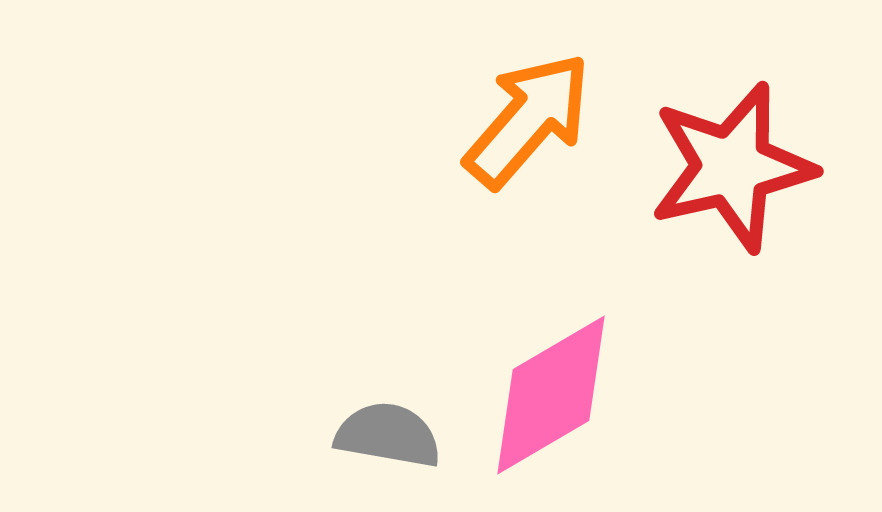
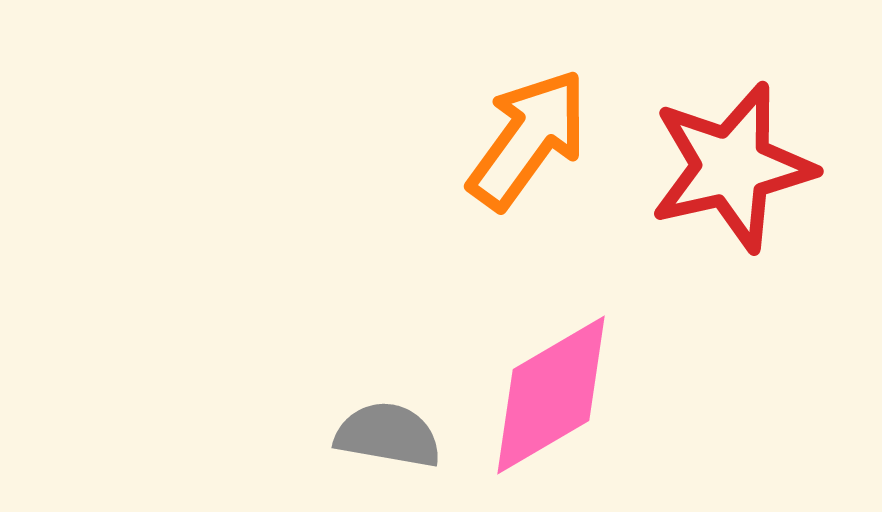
orange arrow: moved 19 px down; rotated 5 degrees counterclockwise
